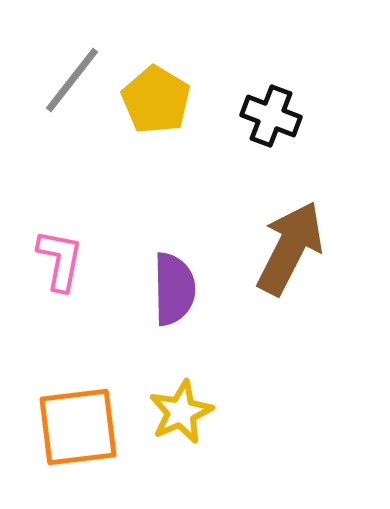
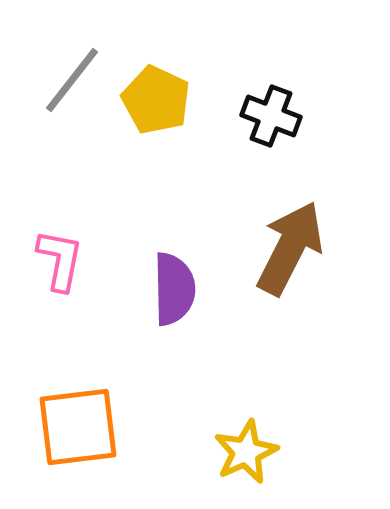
yellow pentagon: rotated 6 degrees counterclockwise
yellow star: moved 65 px right, 40 px down
